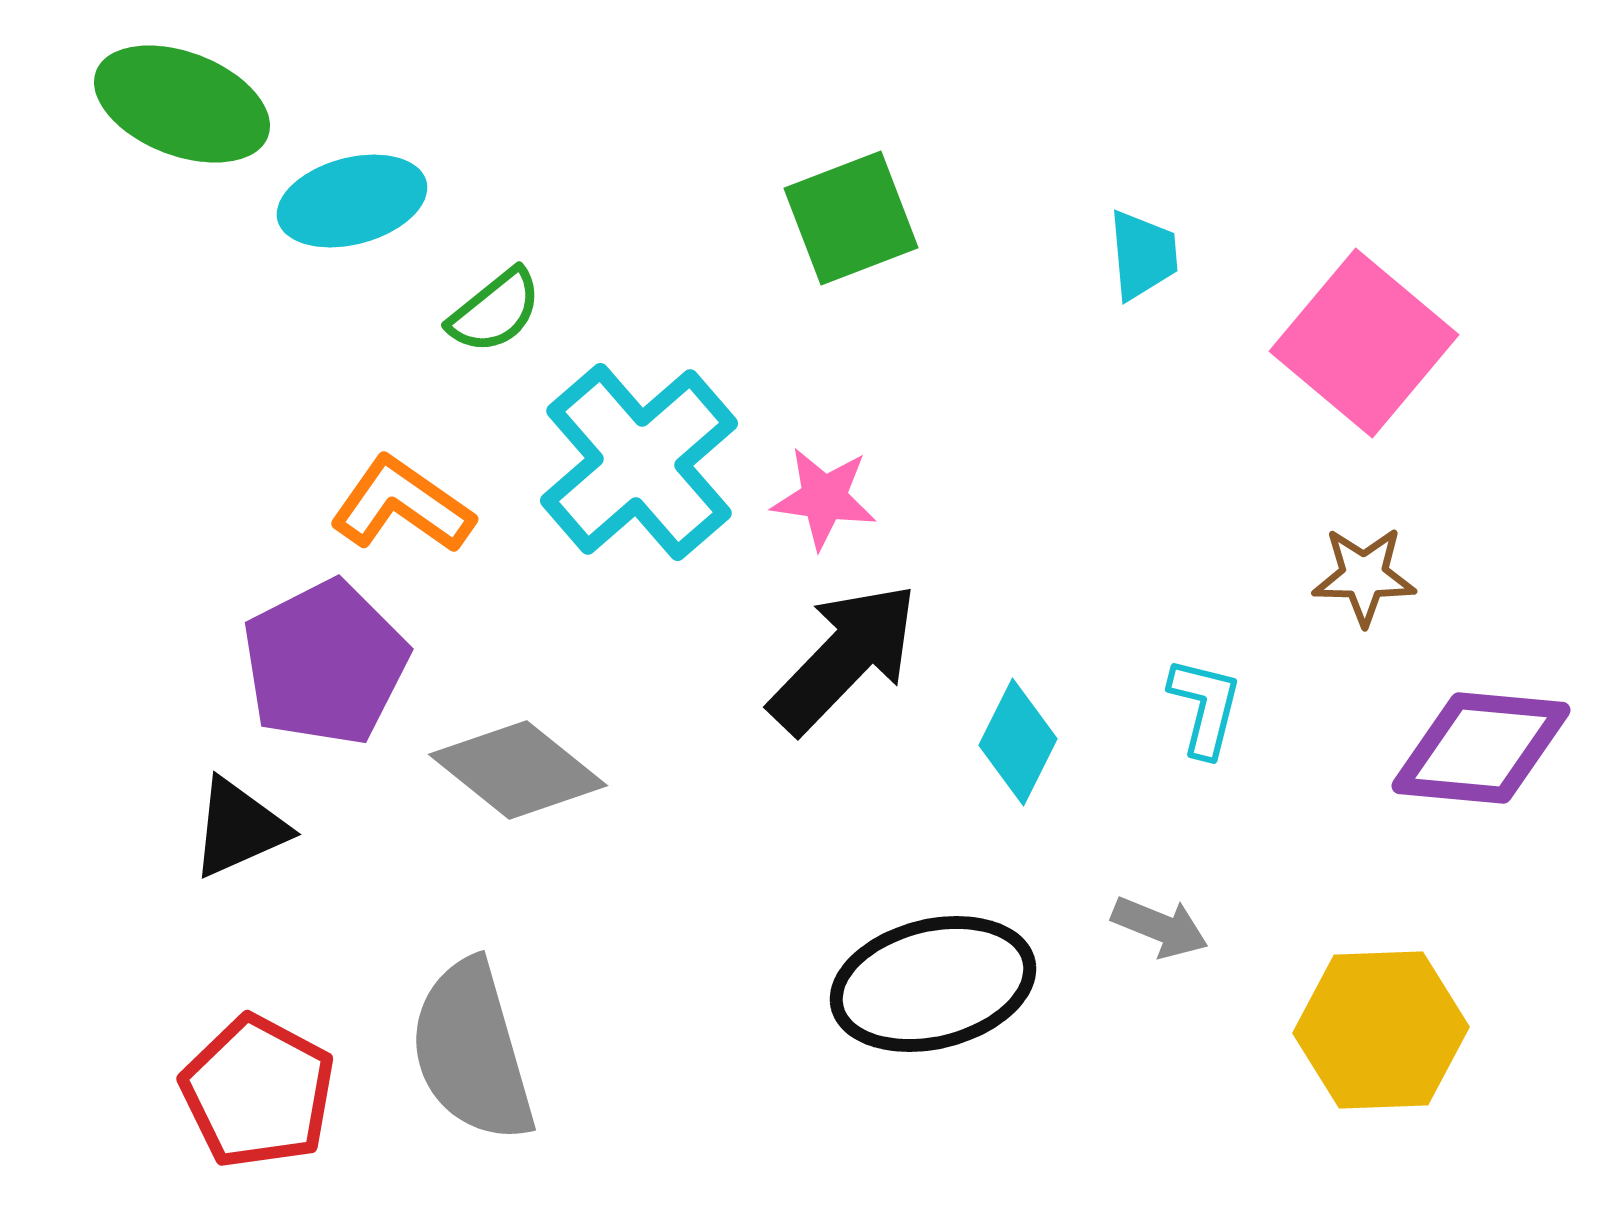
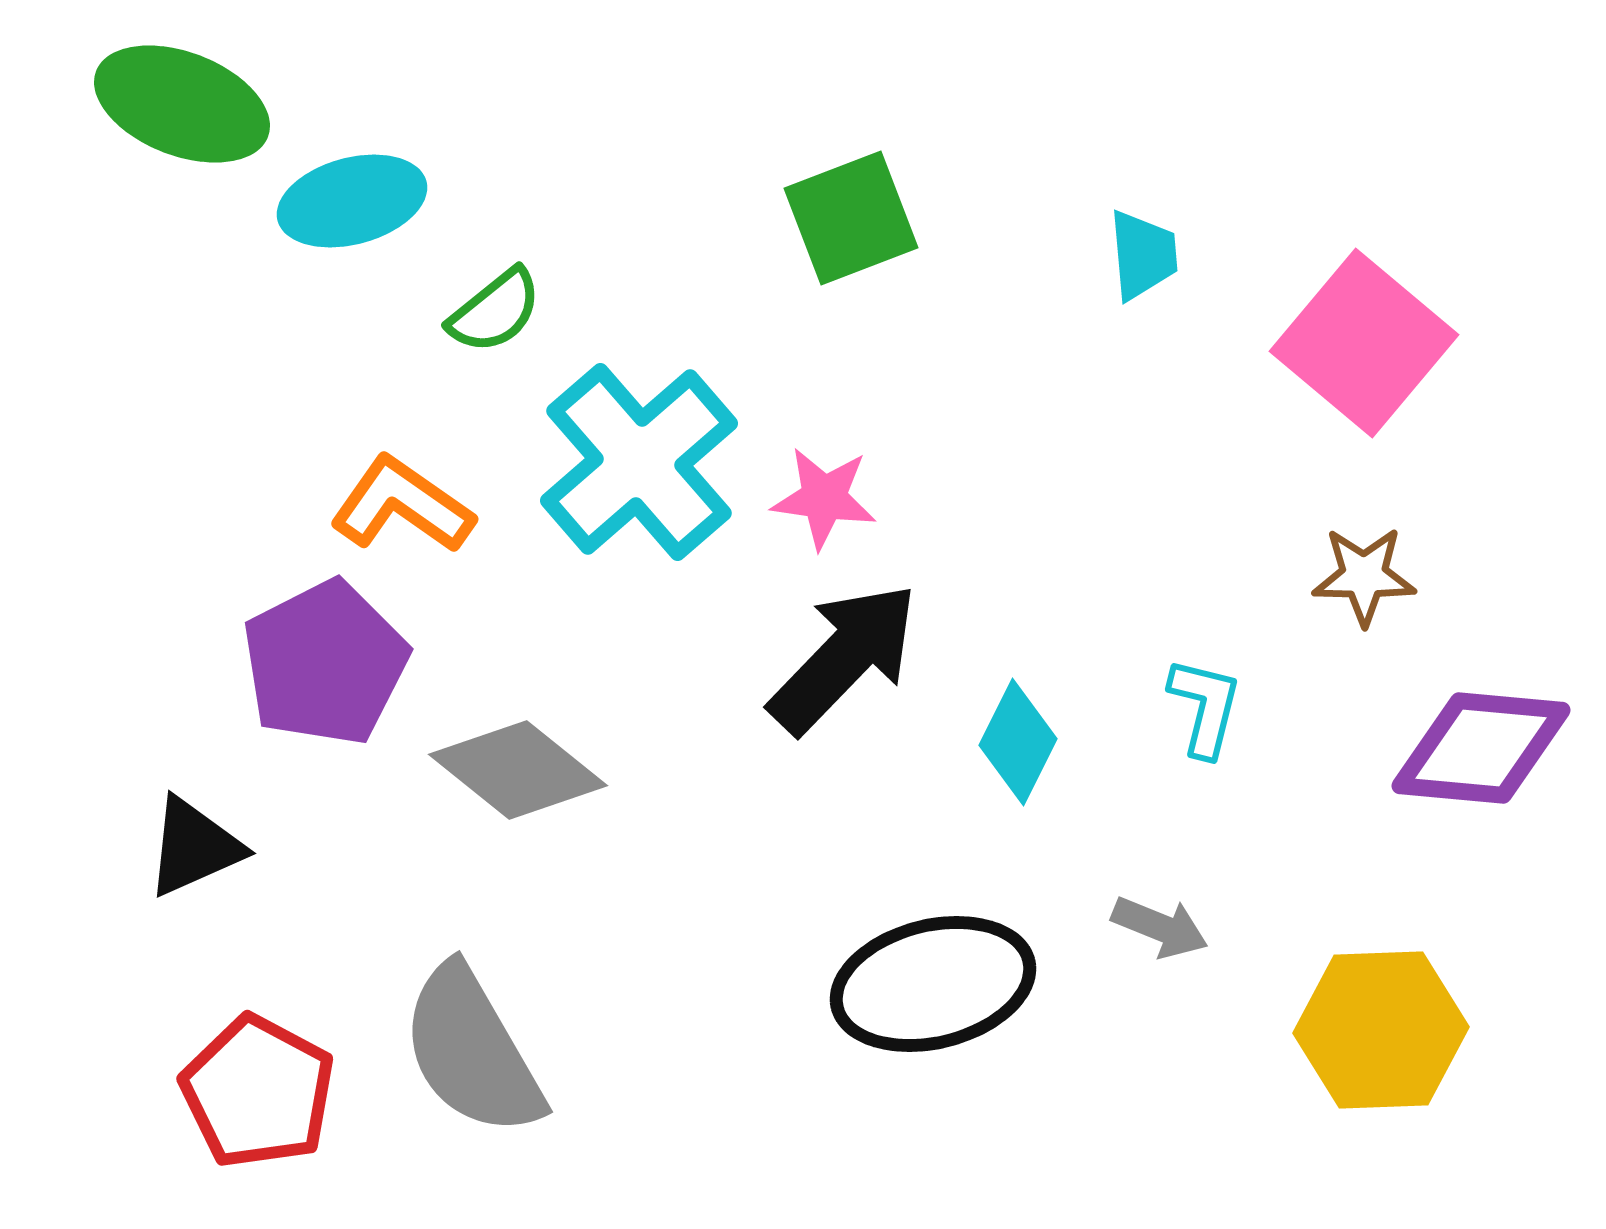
black triangle: moved 45 px left, 19 px down
gray semicircle: rotated 14 degrees counterclockwise
